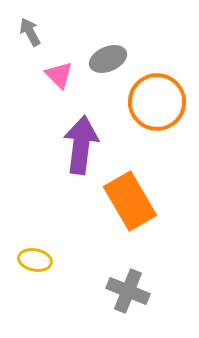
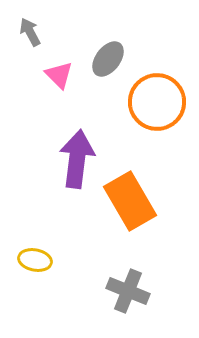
gray ellipse: rotated 30 degrees counterclockwise
purple arrow: moved 4 px left, 14 px down
